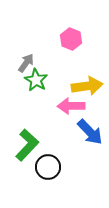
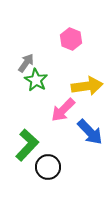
pink arrow: moved 8 px left, 4 px down; rotated 44 degrees counterclockwise
